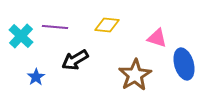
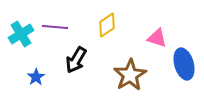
yellow diamond: rotated 40 degrees counterclockwise
cyan cross: moved 2 px up; rotated 15 degrees clockwise
black arrow: moved 1 px right; rotated 28 degrees counterclockwise
brown star: moved 5 px left
